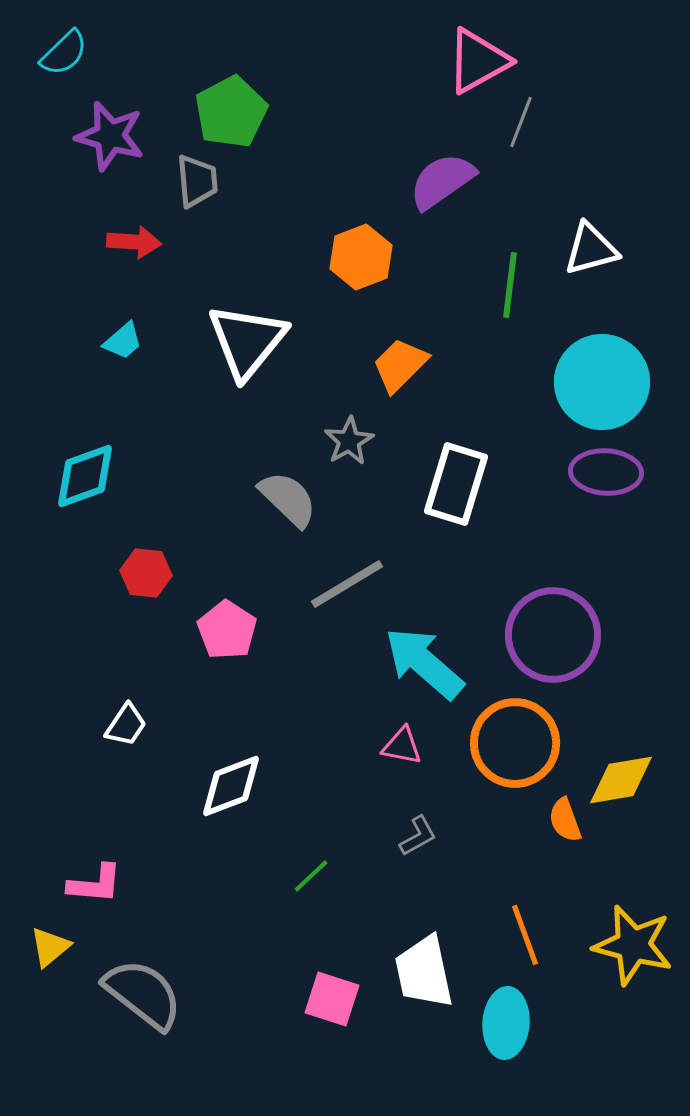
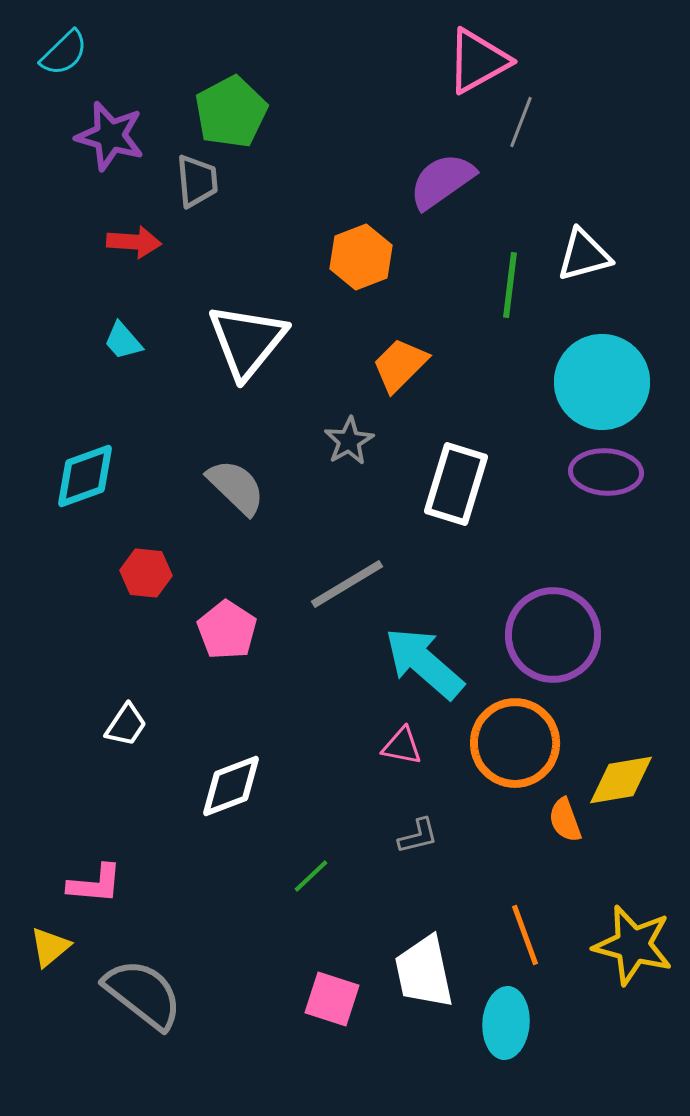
white triangle at (591, 249): moved 7 px left, 6 px down
cyan trapezoid at (123, 341): rotated 90 degrees clockwise
gray semicircle at (288, 499): moved 52 px left, 12 px up
gray L-shape at (418, 836): rotated 15 degrees clockwise
